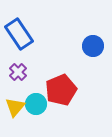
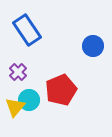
blue rectangle: moved 8 px right, 4 px up
cyan circle: moved 7 px left, 4 px up
